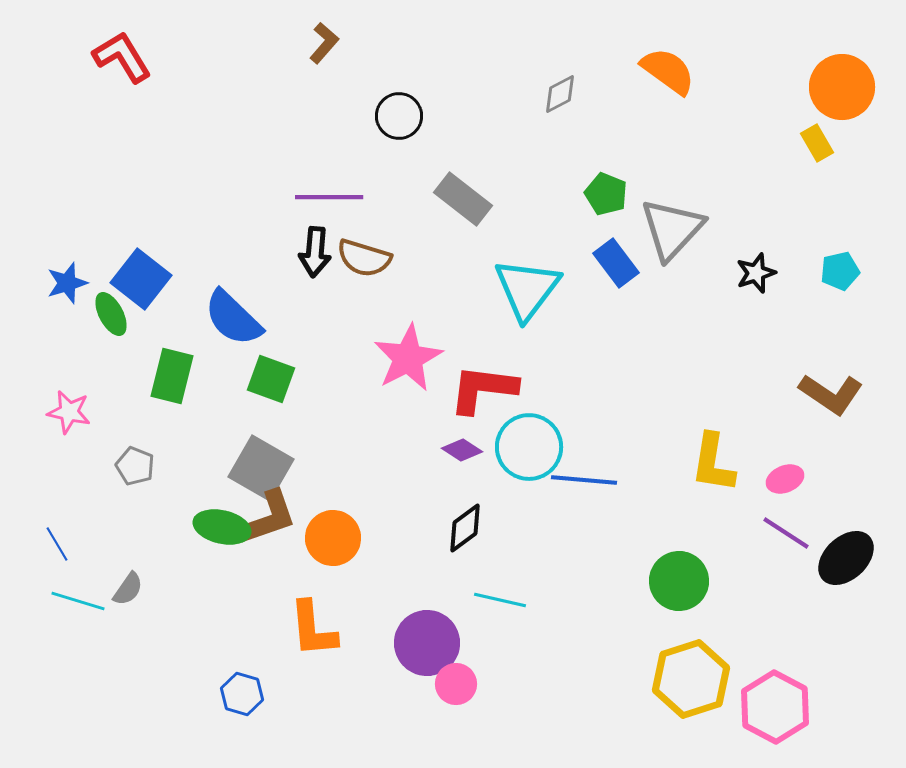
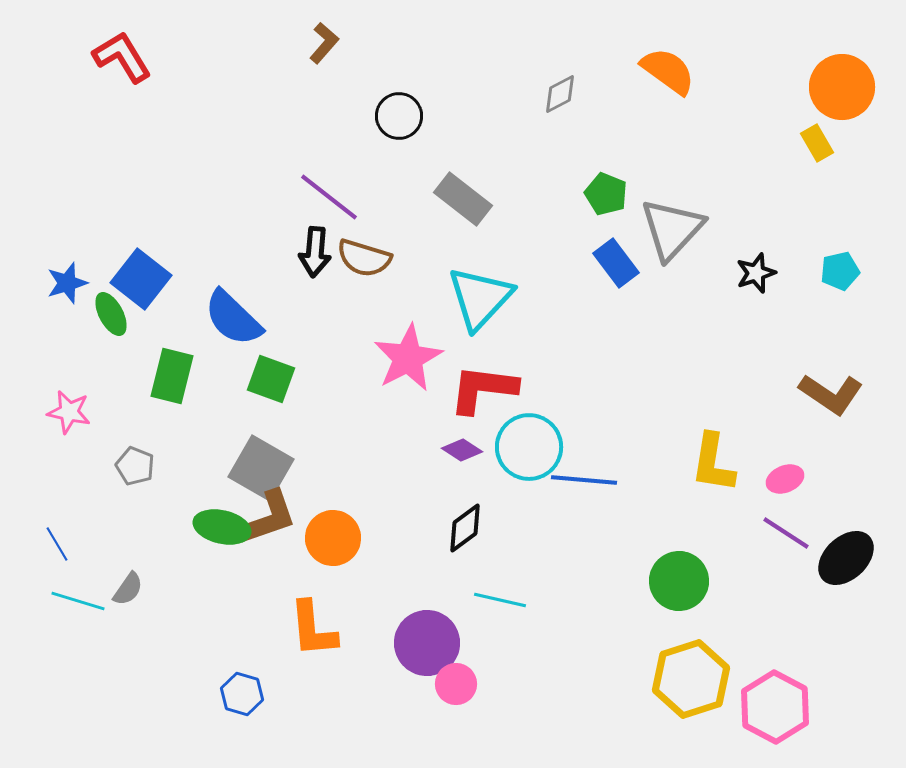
purple line at (329, 197): rotated 38 degrees clockwise
cyan triangle at (527, 289): moved 47 px left, 9 px down; rotated 6 degrees clockwise
